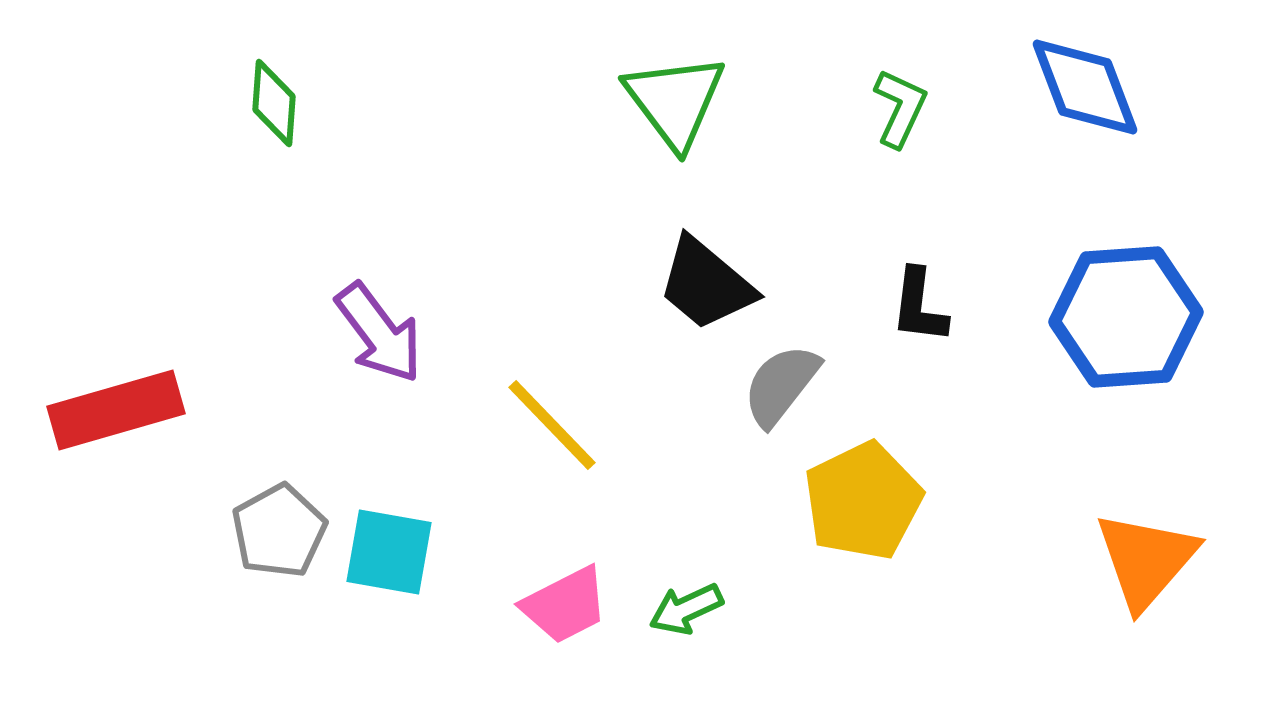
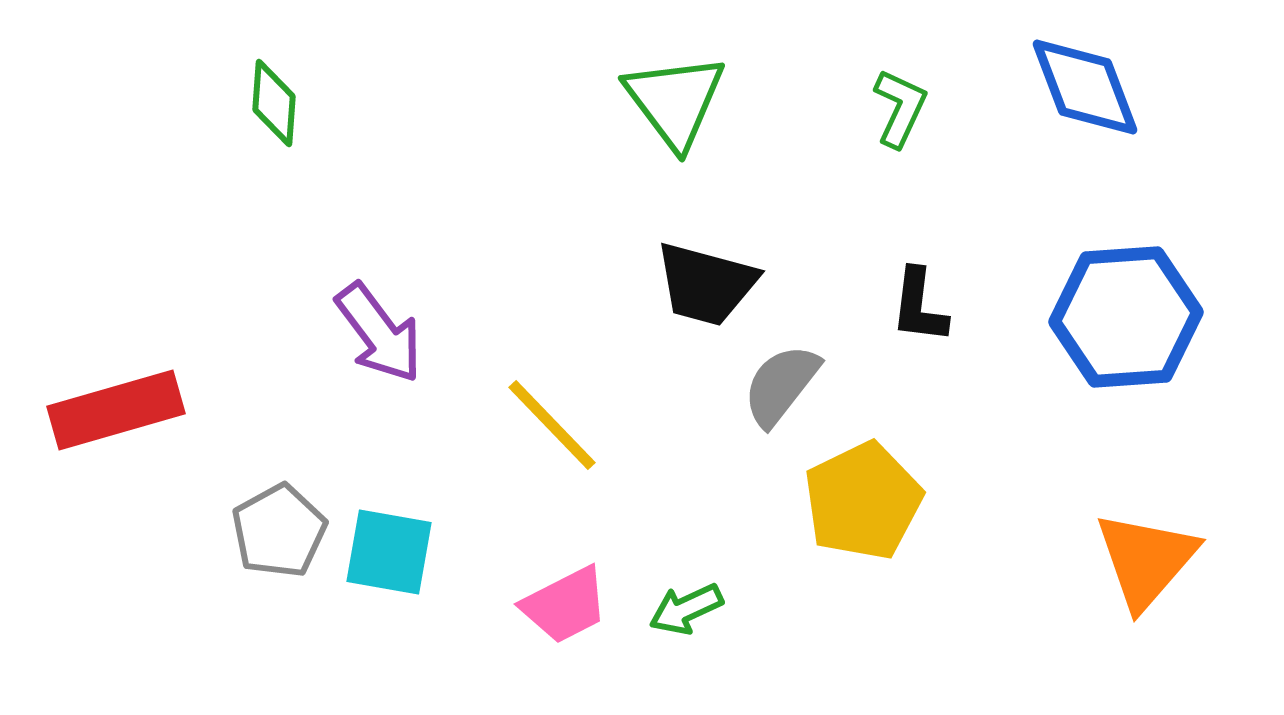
black trapezoid: rotated 25 degrees counterclockwise
